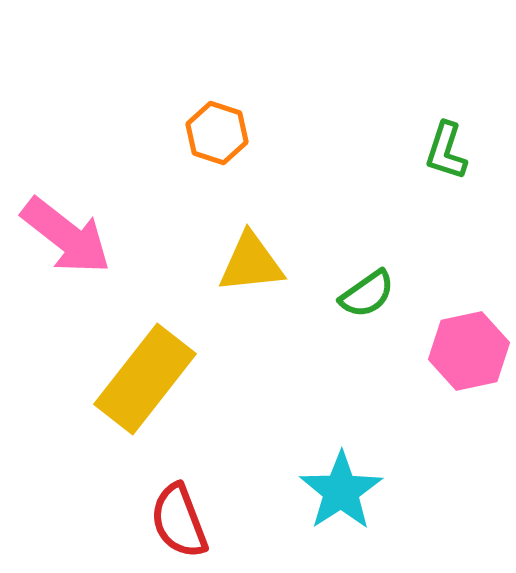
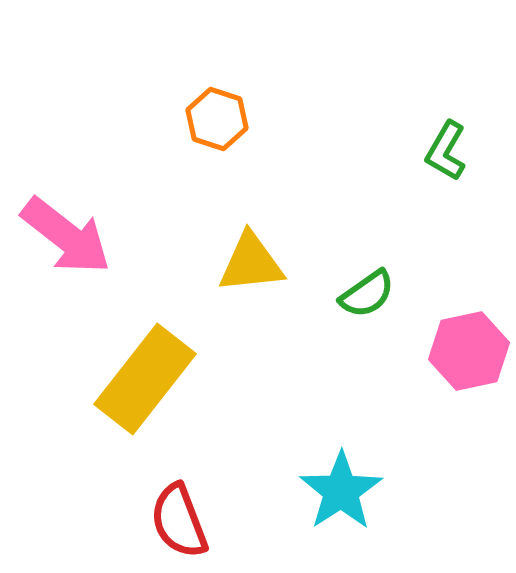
orange hexagon: moved 14 px up
green L-shape: rotated 12 degrees clockwise
